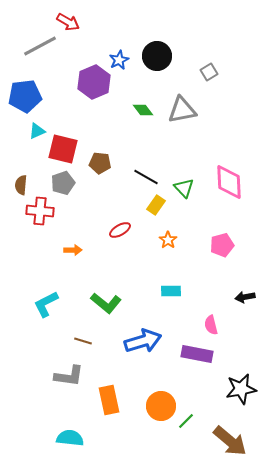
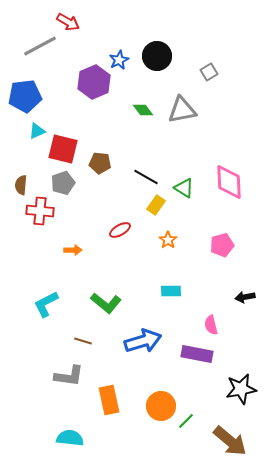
green triangle: rotated 15 degrees counterclockwise
